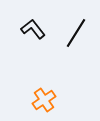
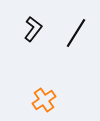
black L-shape: rotated 75 degrees clockwise
